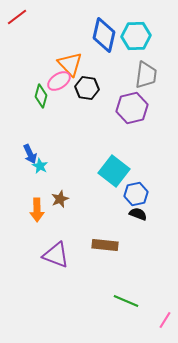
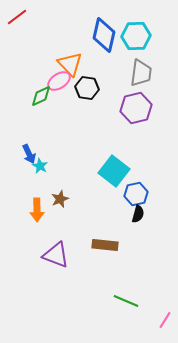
gray trapezoid: moved 5 px left, 2 px up
green diamond: rotated 50 degrees clockwise
purple hexagon: moved 4 px right
blue arrow: moved 1 px left
black semicircle: rotated 84 degrees clockwise
